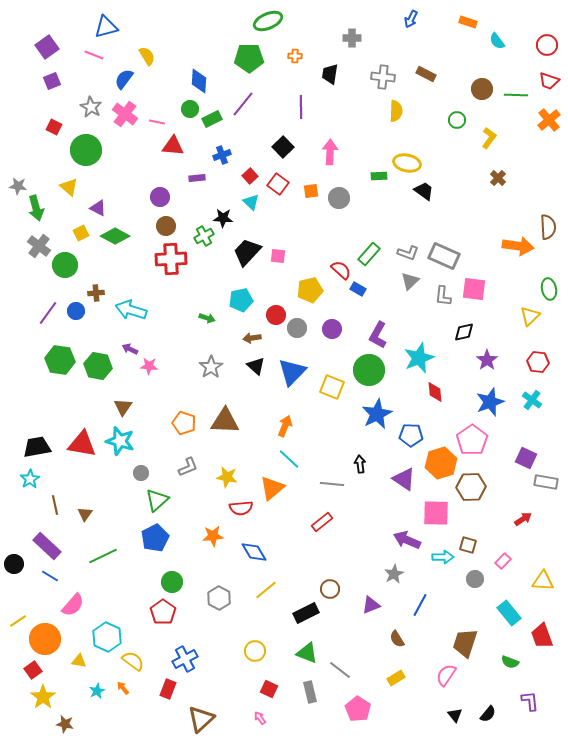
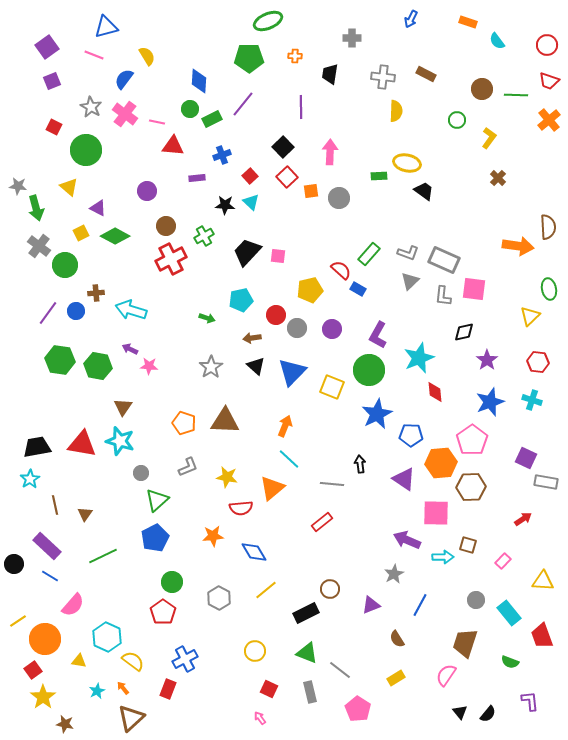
red square at (278, 184): moved 9 px right, 7 px up; rotated 10 degrees clockwise
purple circle at (160, 197): moved 13 px left, 6 px up
black star at (223, 218): moved 2 px right, 13 px up
gray rectangle at (444, 256): moved 4 px down
red cross at (171, 259): rotated 24 degrees counterclockwise
cyan cross at (532, 400): rotated 18 degrees counterclockwise
orange hexagon at (441, 463): rotated 12 degrees clockwise
gray circle at (475, 579): moved 1 px right, 21 px down
black triangle at (455, 715): moved 5 px right, 3 px up
brown triangle at (201, 719): moved 70 px left, 1 px up
